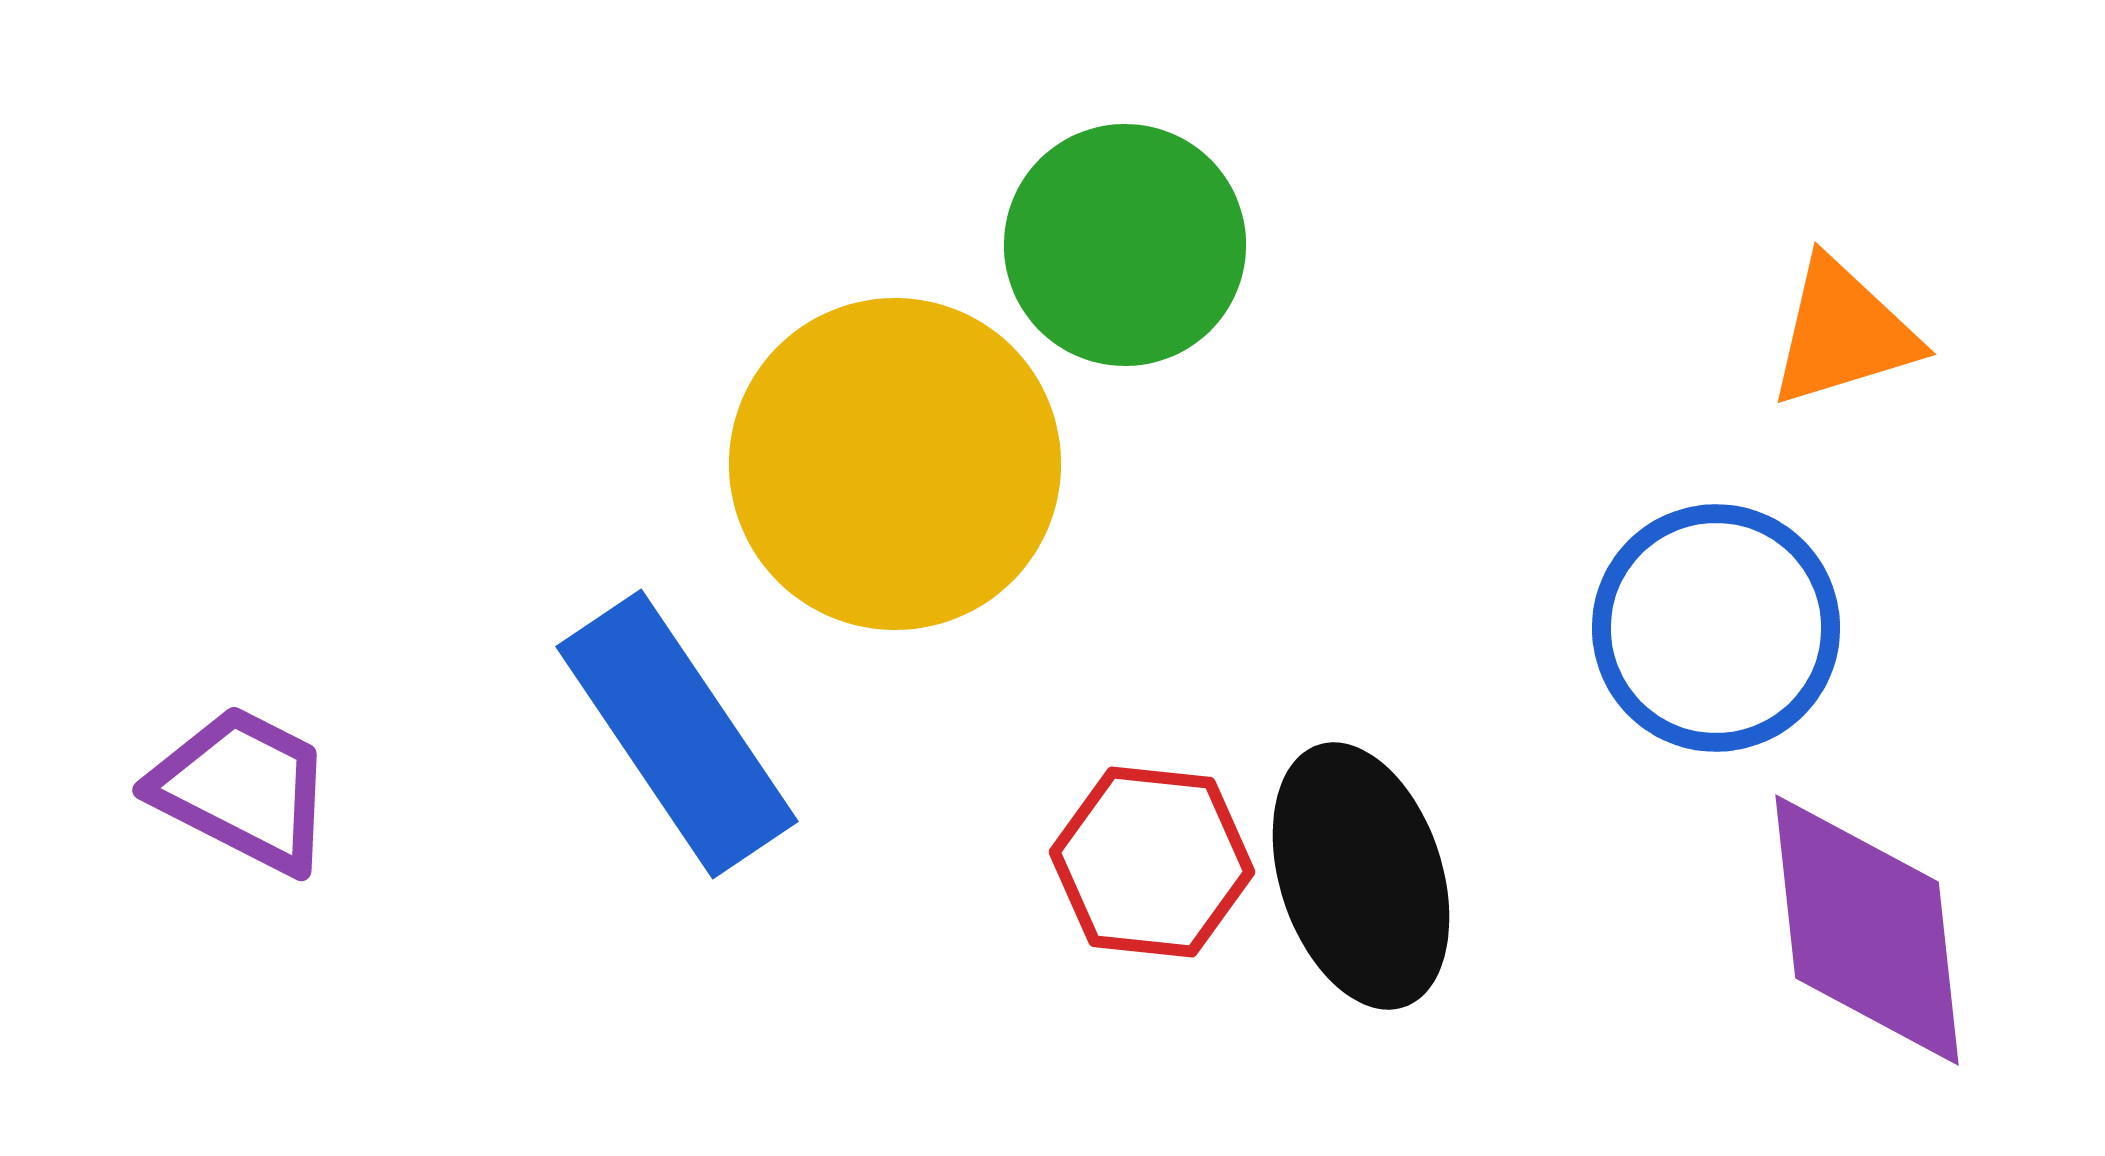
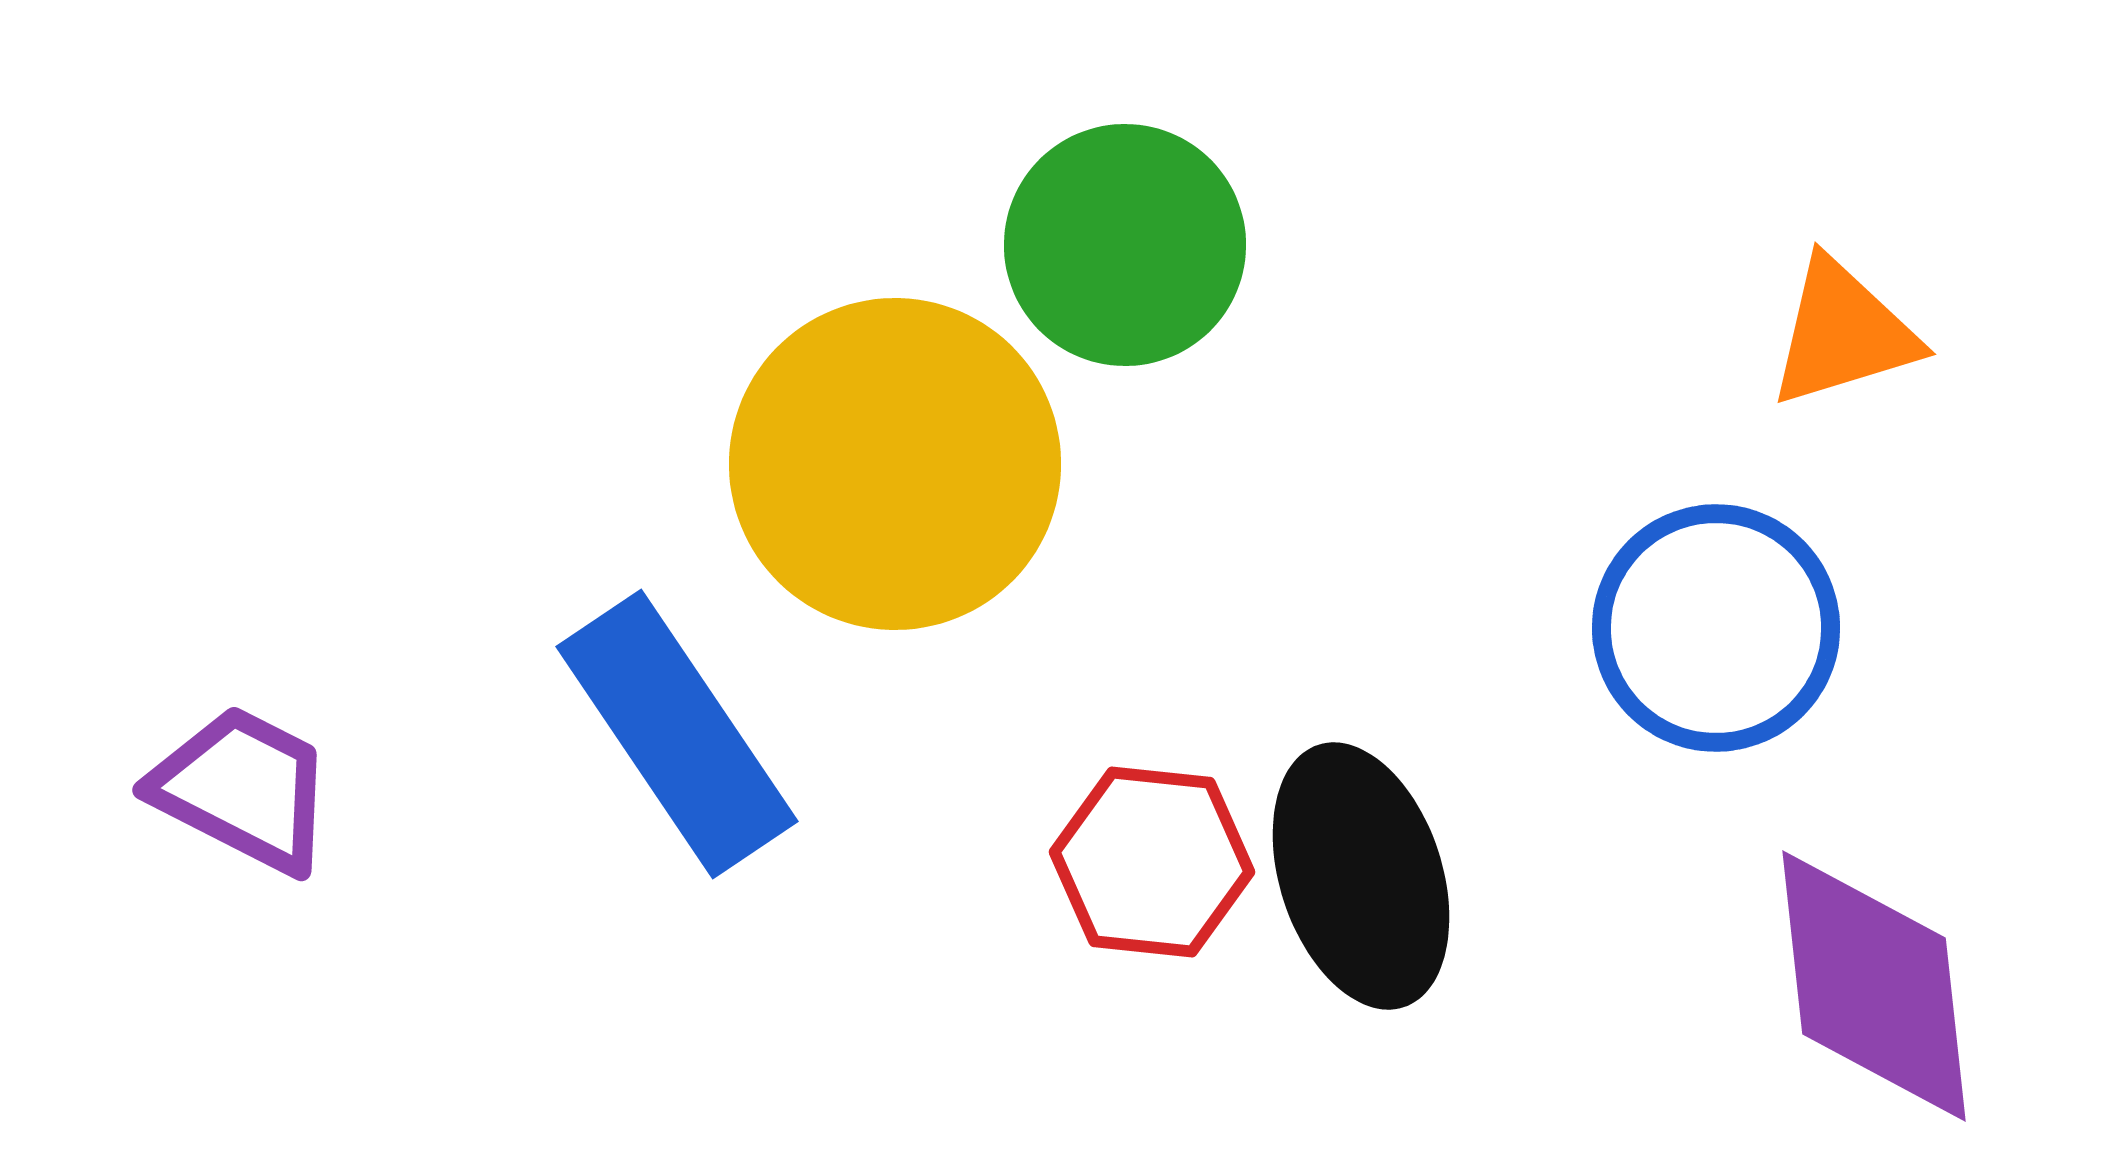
purple diamond: moved 7 px right, 56 px down
